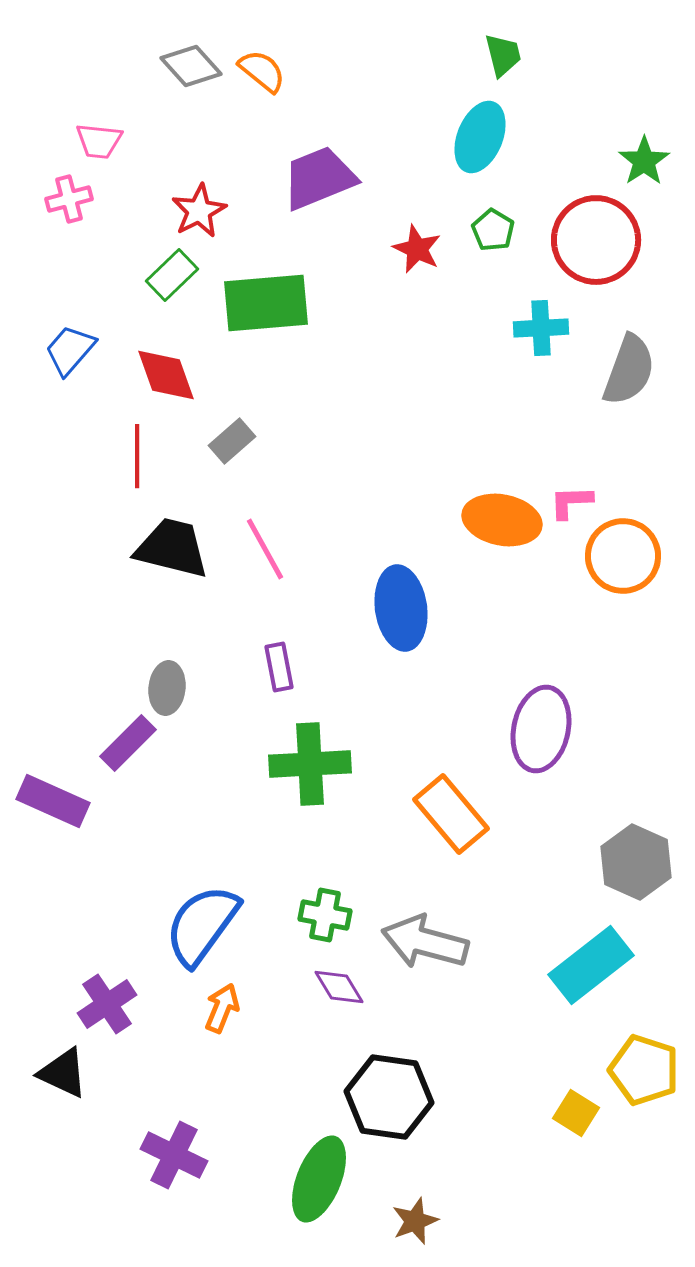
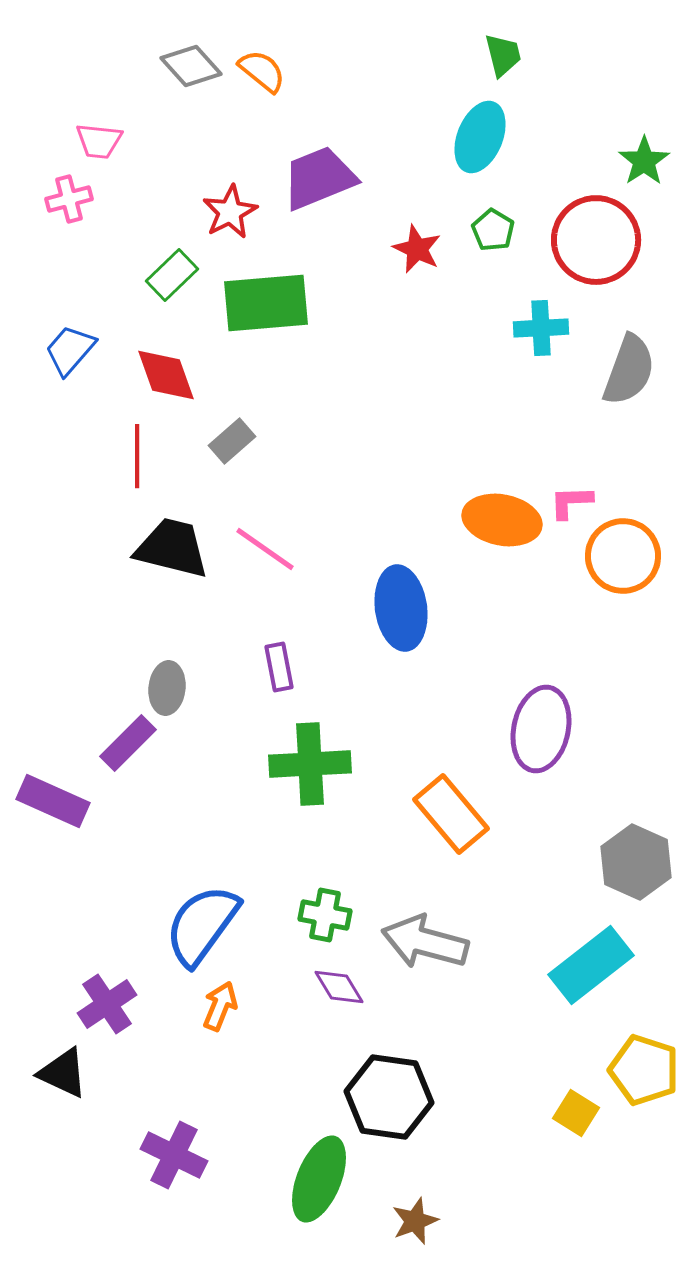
red star at (199, 211): moved 31 px right, 1 px down
pink line at (265, 549): rotated 26 degrees counterclockwise
orange arrow at (222, 1008): moved 2 px left, 2 px up
